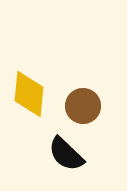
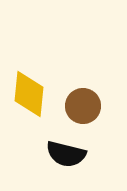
black semicircle: rotated 30 degrees counterclockwise
